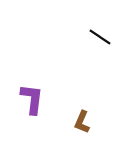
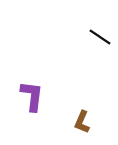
purple L-shape: moved 3 px up
